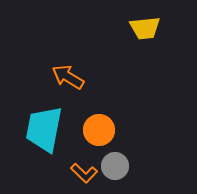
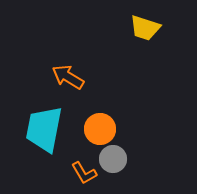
yellow trapezoid: rotated 24 degrees clockwise
orange circle: moved 1 px right, 1 px up
gray circle: moved 2 px left, 7 px up
orange L-shape: rotated 16 degrees clockwise
